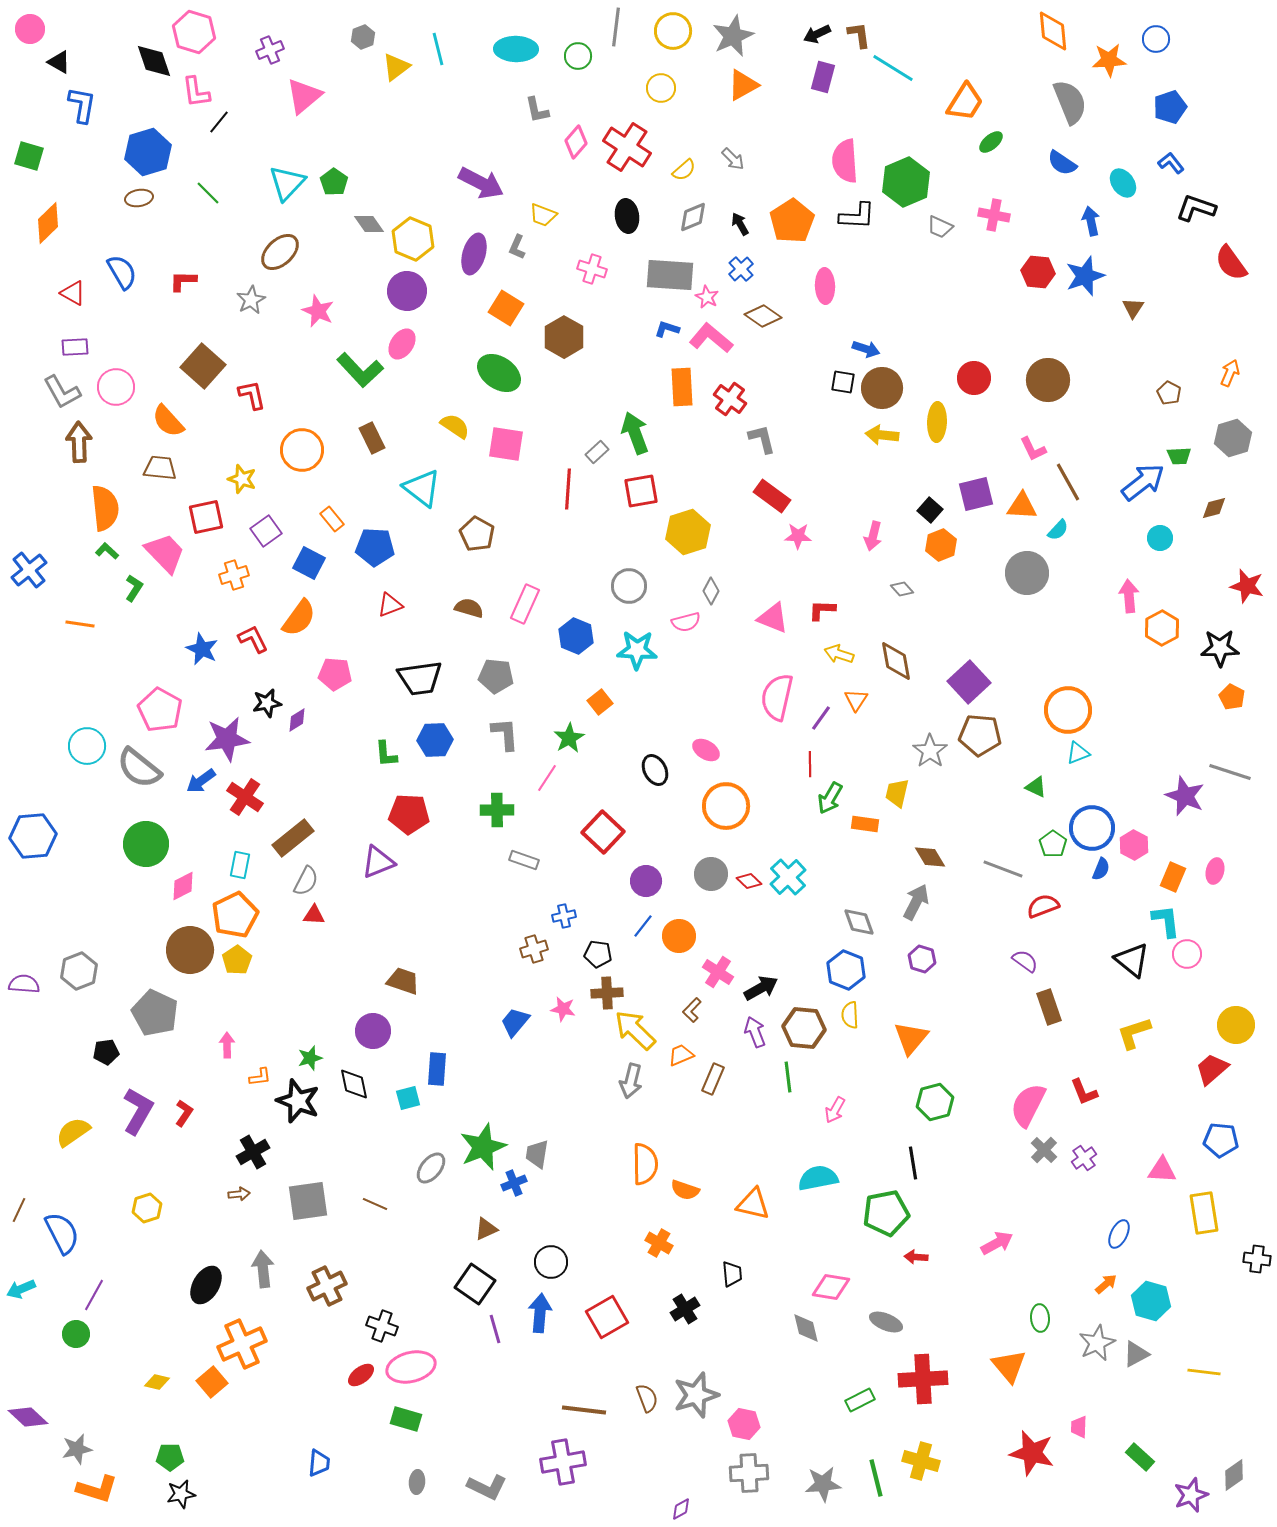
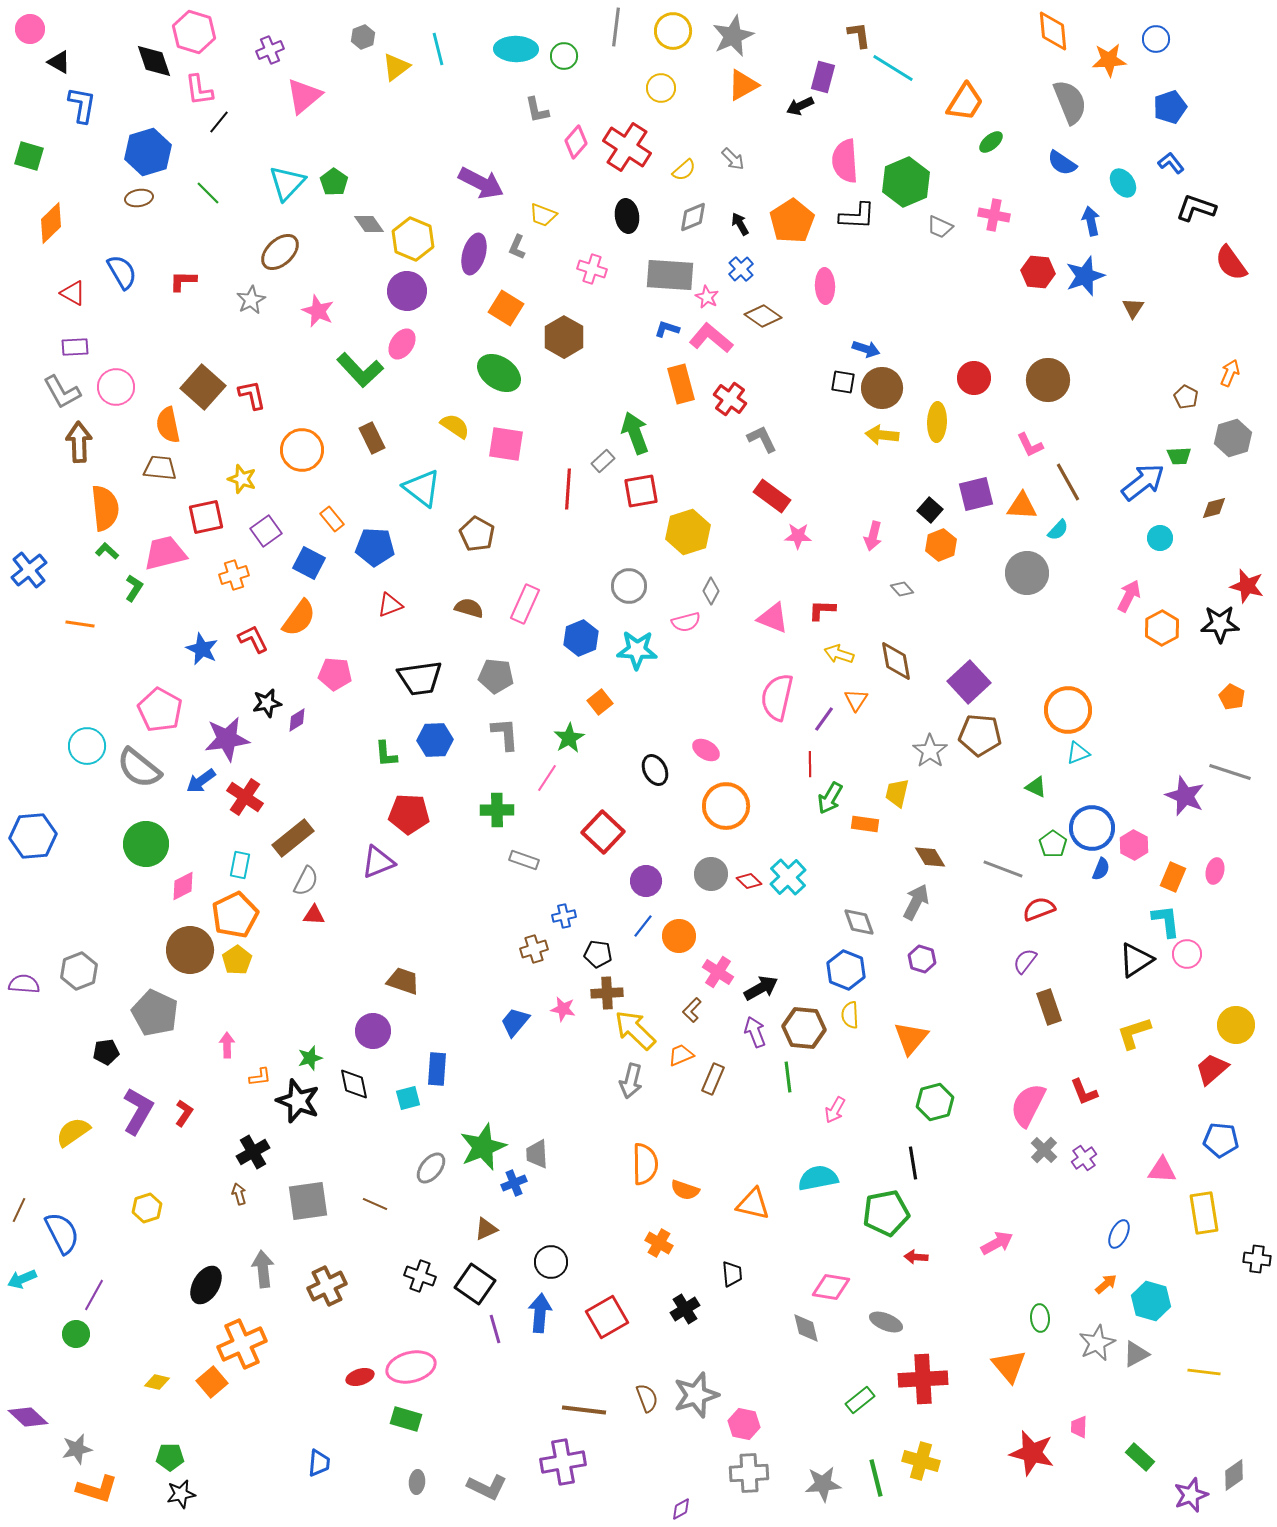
black arrow at (817, 34): moved 17 px left, 72 px down
green circle at (578, 56): moved 14 px left
pink L-shape at (196, 92): moved 3 px right, 2 px up
orange diamond at (48, 223): moved 3 px right
brown square at (203, 366): moved 21 px down
orange rectangle at (682, 387): moved 1 px left, 3 px up; rotated 12 degrees counterclockwise
brown pentagon at (1169, 393): moved 17 px right, 4 px down
orange semicircle at (168, 421): moved 4 px down; rotated 30 degrees clockwise
gray L-shape at (762, 439): rotated 12 degrees counterclockwise
pink L-shape at (1033, 449): moved 3 px left, 4 px up
gray rectangle at (597, 452): moved 6 px right, 9 px down
pink trapezoid at (165, 553): rotated 60 degrees counterclockwise
pink arrow at (1129, 596): rotated 32 degrees clockwise
blue hexagon at (576, 636): moved 5 px right, 2 px down; rotated 16 degrees clockwise
black star at (1220, 648): moved 24 px up
purple line at (821, 718): moved 3 px right, 1 px down
red semicircle at (1043, 906): moved 4 px left, 3 px down
black triangle at (1132, 960): moved 4 px right; rotated 48 degrees clockwise
purple semicircle at (1025, 961): rotated 88 degrees counterclockwise
gray trapezoid at (537, 1154): rotated 12 degrees counterclockwise
brown arrow at (239, 1194): rotated 100 degrees counterclockwise
cyan arrow at (21, 1289): moved 1 px right, 10 px up
black cross at (382, 1326): moved 38 px right, 50 px up
red ellipse at (361, 1375): moved 1 px left, 2 px down; rotated 20 degrees clockwise
green rectangle at (860, 1400): rotated 12 degrees counterclockwise
